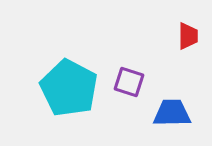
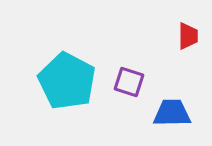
cyan pentagon: moved 2 px left, 7 px up
